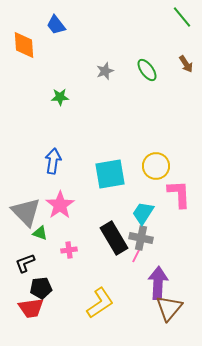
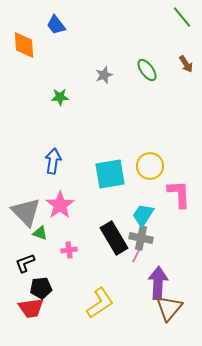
gray star: moved 1 px left, 4 px down
yellow circle: moved 6 px left
cyan trapezoid: moved 2 px down
